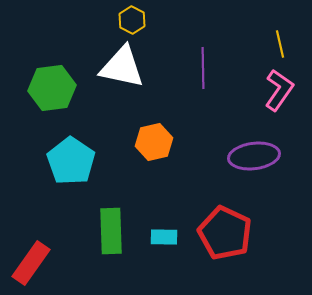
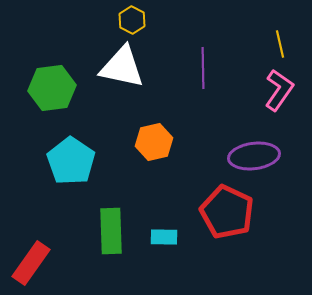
red pentagon: moved 2 px right, 21 px up
